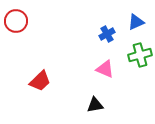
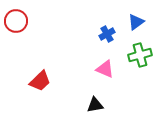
blue triangle: rotated 12 degrees counterclockwise
